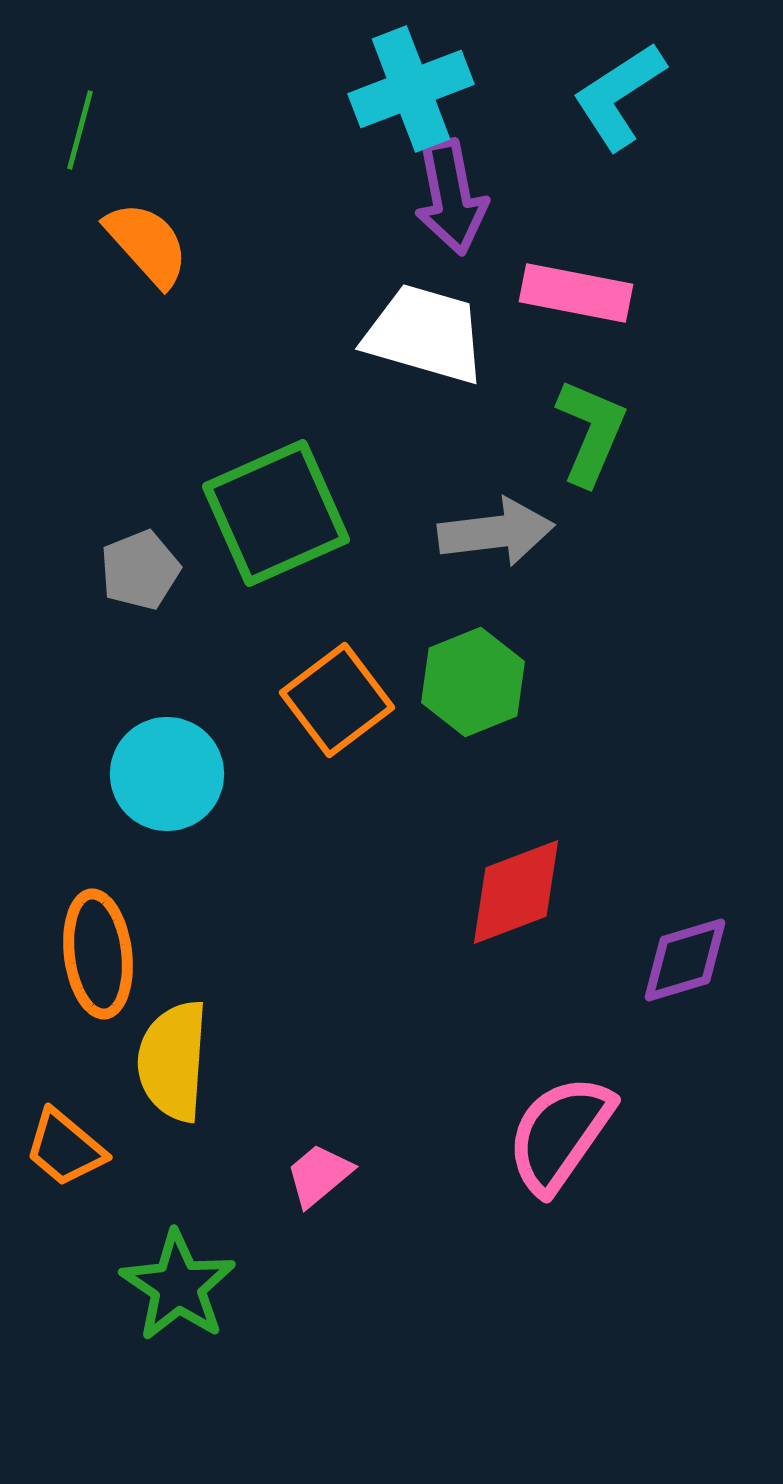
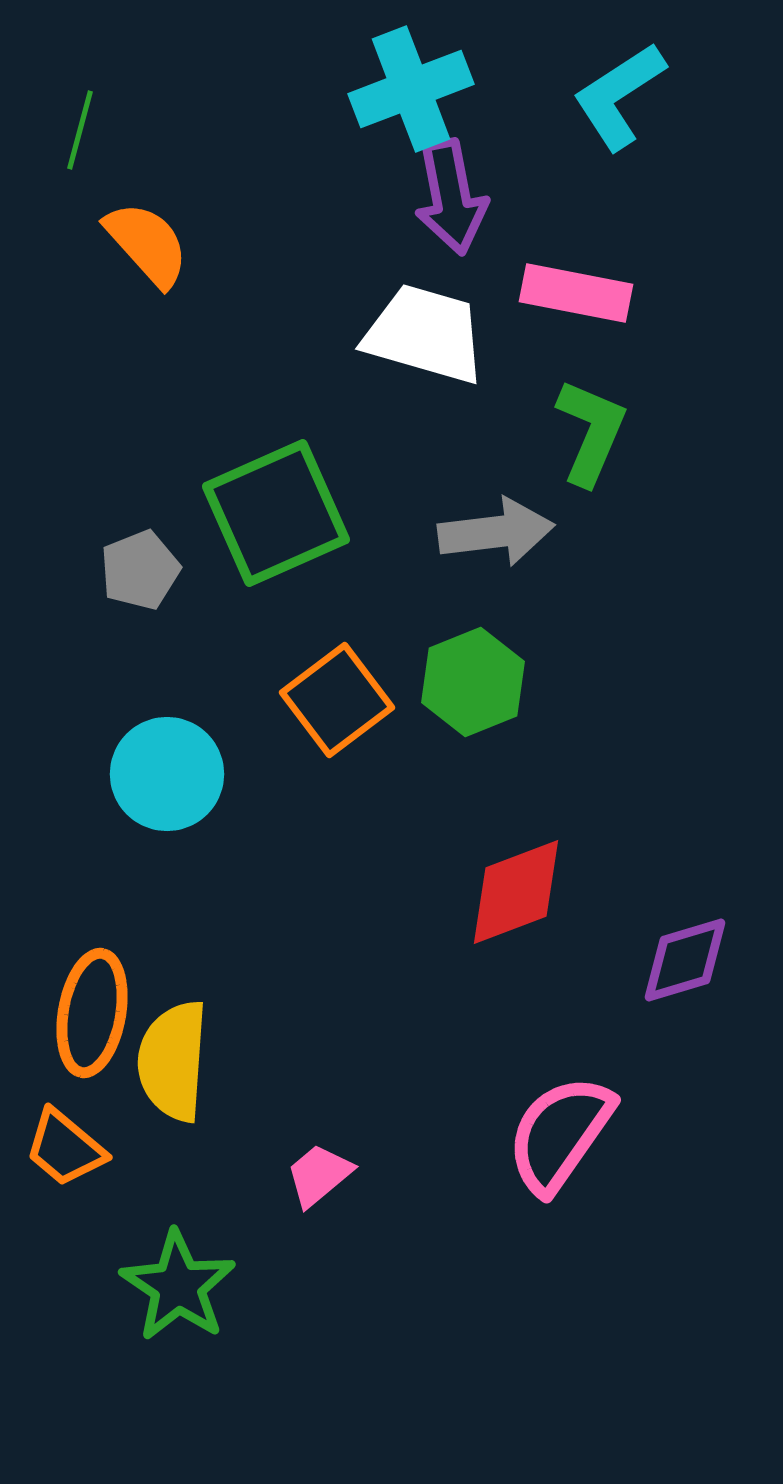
orange ellipse: moved 6 px left, 59 px down; rotated 17 degrees clockwise
